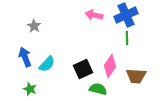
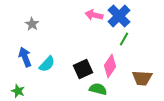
blue cross: moved 7 px left, 1 px down; rotated 20 degrees counterclockwise
gray star: moved 2 px left, 2 px up
green line: moved 3 px left, 1 px down; rotated 32 degrees clockwise
brown trapezoid: moved 6 px right, 2 px down
green star: moved 12 px left, 2 px down
